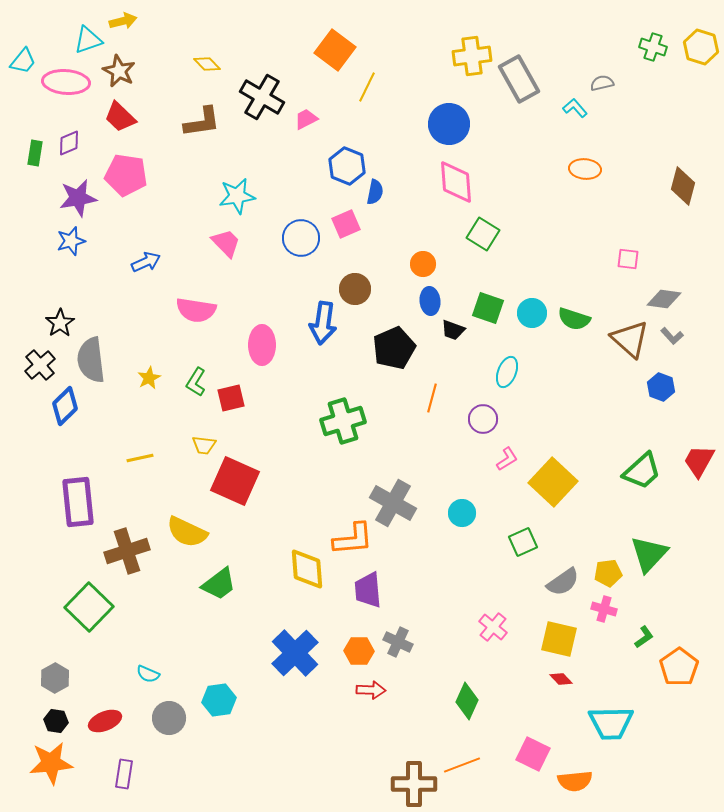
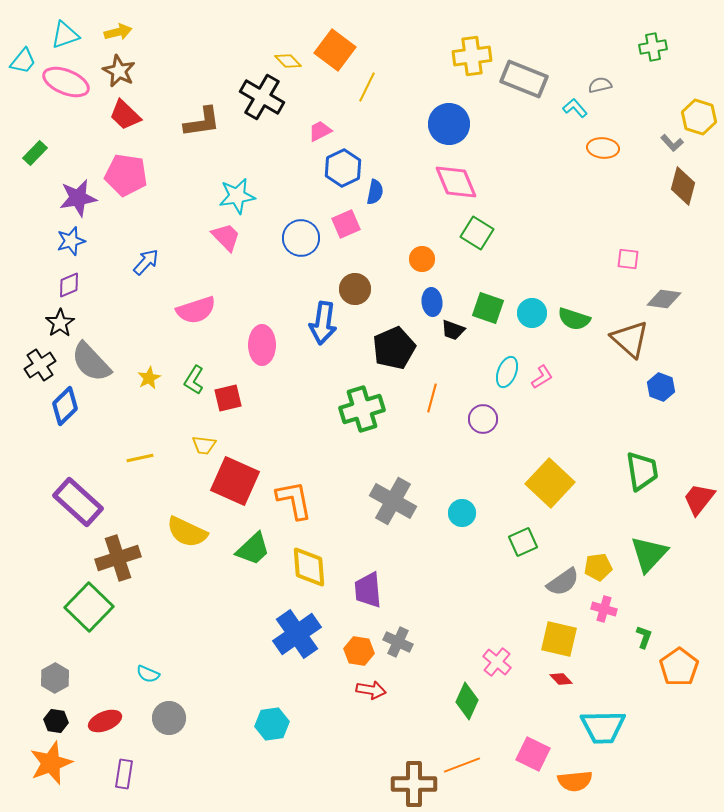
yellow arrow at (123, 21): moved 5 px left, 11 px down
cyan triangle at (88, 40): moved 23 px left, 5 px up
green cross at (653, 47): rotated 28 degrees counterclockwise
yellow hexagon at (701, 47): moved 2 px left, 70 px down
yellow diamond at (207, 64): moved 81 px right, 3 px up
gray rectangle at (519, 79): moved 5 px right; rotated 39 degrees counterclockwise
pink ellipse at (66, 82): rotated 18 degrees clockwise
gray semicircle at (602, 83): moved 2 px left, 2 px down
red trapezoid at (120, 117): moved 5 px right, 2 px up
pink trapezoid at (306, 119): moved 14 px right, 12 px down
purple diamond at (69, 143): moved 142 px down
green rectangle at (35, 153): rotated 35 degrees clockwise
blue hexagon at (347, 166): moved 4 px left, 2 px down; rotated 12 degrees clockwise
orange ellipse at (585, 169): moved 18 px right, 21 px up
pink diamond at (456, 182): rotated 18 degrees counterclockwise
green square at (483, 234): moved 6 px left, 1 px up
pink trapezoid at (226, 243): moved 6 px up
blue arrow at (146, 262): rotated 24 degrees counterclockwise
orange circle at (423, 264): moved 1 px left, 5 px up
blue ellipse at (430, 301): moved 2 px right, 1 px down
pink semicircle at (196, 310): rotated 27 degrees counterclockwise
gray L-shape at (672, 336): moved 193 px up
gray semicircle at (91, 360): moved 2 px down; rotated 36 degrees counterclockwise
black cross at (40, 365): rotated 8 degrees clockwise
green L-shape at (196, 382): moved 2 px left, 2 px up
red square at (231, 398): moved 3 px left
green cross at (343, 421): moved 19 px right, 12 px up
pink L-shape at (507, 459): moved 35 px right, 82 px up
red trapezoid at (699, 461): moved 38 px down; rotated 9 degrees clockwise
green trapezoid at (642, 471): rotated 57 degrees counterclockwise
yellow square at (553, 482): moved 3 px left, 1 px down
purple rectangle at (78, 502): rotated 42 degrees counterclockwise
gray cross at (393, 503): moved 2 px up
orange L-shape at (353, 539): moved 59 px left, 39 px up; rotated 96 degrees counterclockwise
brown cross at (127, 551): moved 9 px left, 7 px down
yellow diamond at (307, 569): moved 2 px right, 2 px up
yellow pentagon at (608, 573): moved 10 px left, 6 px up
green trapezoid at (219, 584): moved 34 px right, 35 px up; rotated 6 degrees counterclockwise
pink cross at (493, 627): moved 4 px right, 35 px down
green L-shape at (644, 637): rotated 35 degrees counterclockwise
orange hexagon at (359, 651): rotated 8 degrees clockwise
blue cross at (295, 653): moved 2 px right, 19 px up; rotated 9 degrees clockwise
red arrow at (371, 690): rotated 8 degrees clockwise
cyan hexagon at (219, 700): moved 53 px right, 24 px down
cyan trapezoid at (611, 723): moved 8 px left, 4 px down
orange star at (51, 763): rotated 15 degrees counterclockwise
